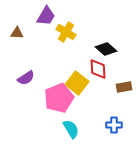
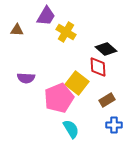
brown triangle: moved 3 px up
red diamond: moved 2 px up
purple semicircle: rotated 36 degrees clockwise
brown rectangle: moved 17 px left, 13 px down; rotated 21 degrees counterclockwise
